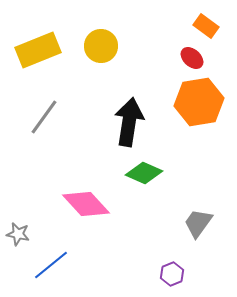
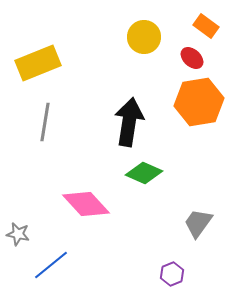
yellow circle: moved 43 px right, 9 px up
yellow rectangle: moved 13 px down
gray line: moved 1 px right, 5 px down; rotated 27 degrees counterclockwise
